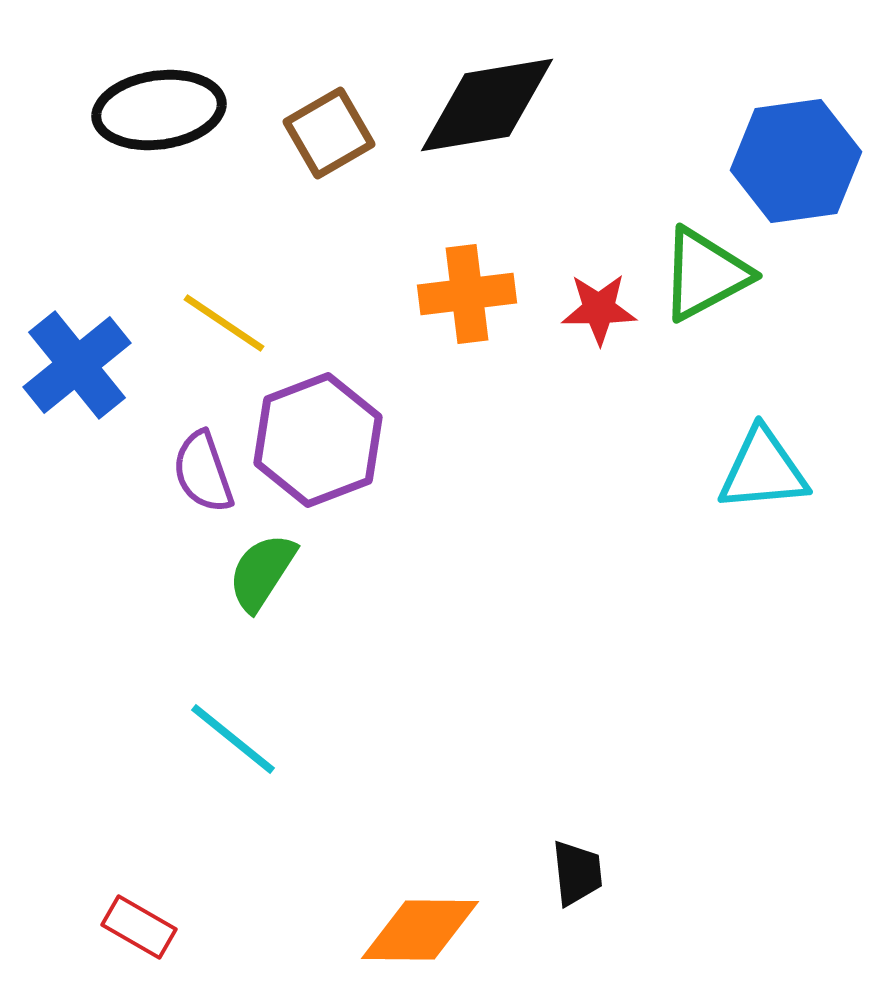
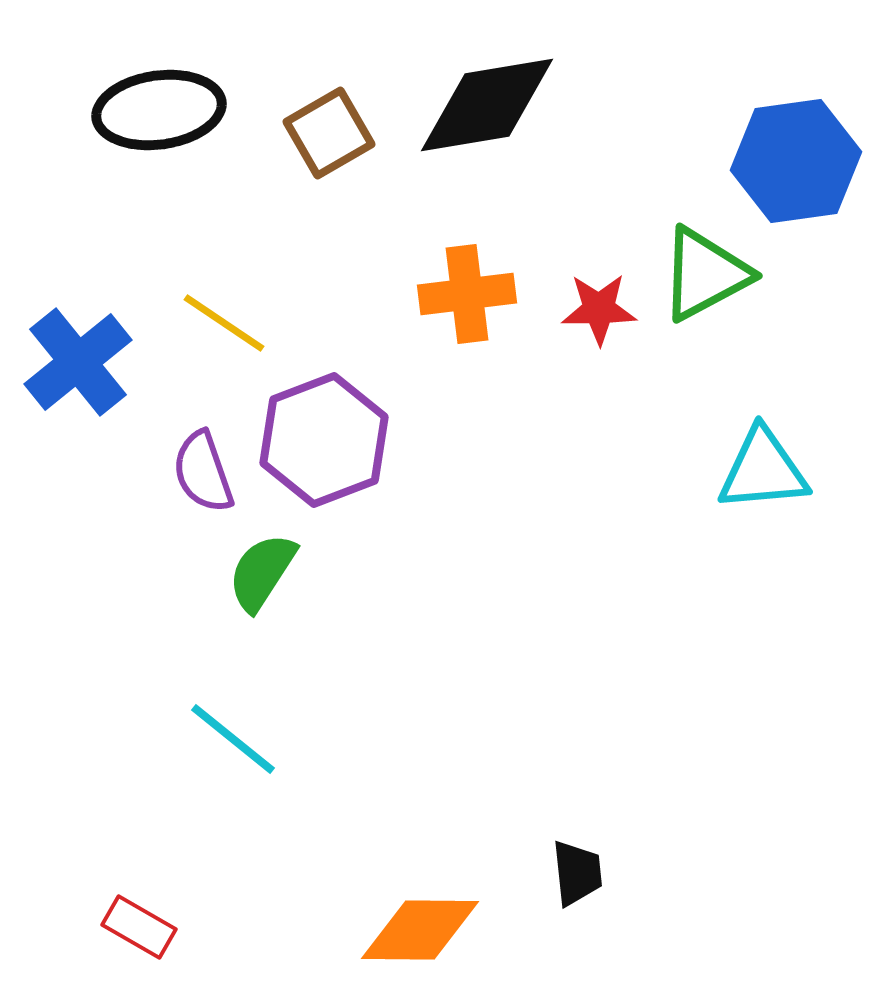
blue cross: moved 1 px right, 3 px up
purple hexagon: moved 6 px right
